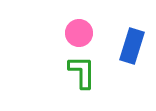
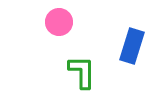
pink circle: moved 20 px left, 11 px up
